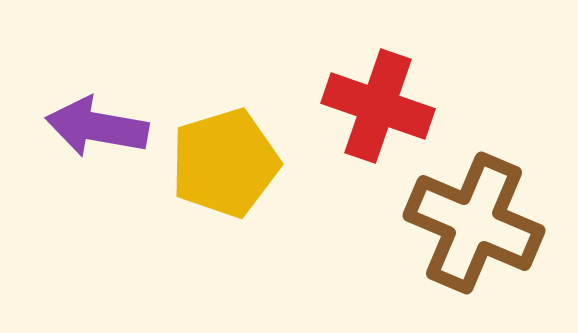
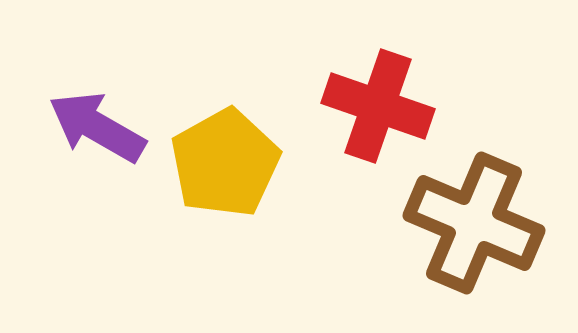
purple arrow: rotated 20 degrees clockwise
yellow pentagon: rotated 12 degrees counterclockwise
